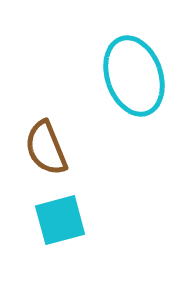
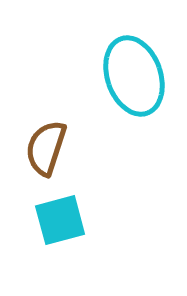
brown semicircle: rotated 40 degrees clockwise
